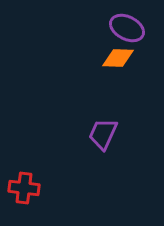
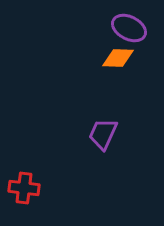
purple ellipse: moved 2 px right
